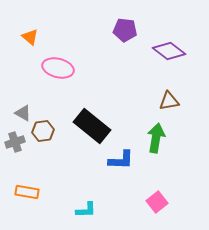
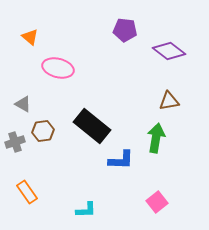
gray triangle: moved 9 px up
orange rectangle: rotated 45 degrees clockwise
